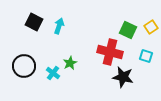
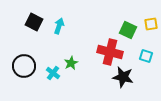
yellow square: moved 3 px up; rotated 24 degrees clockwise
green star: moved 1 px right
